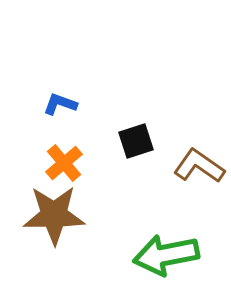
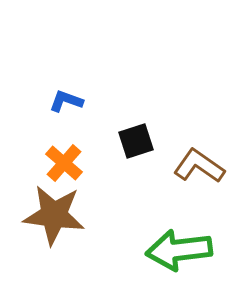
blue L-shape: moved 6 px right, 3 px up
orange cross: rotated 9 degrees counterclockwise
brown star: rotated 8 degrees clockwise
green arrow: moved 13 px right, 5 px up; rotated 4 degrees clockwise
